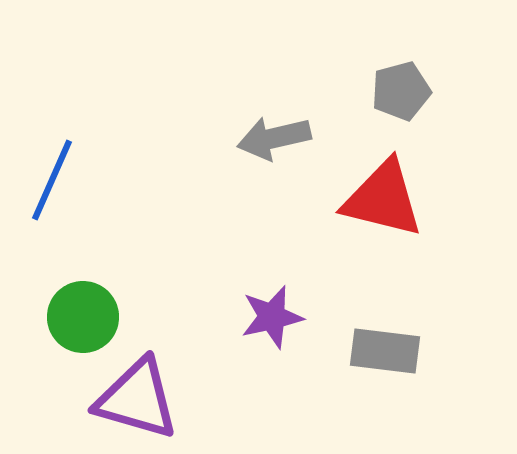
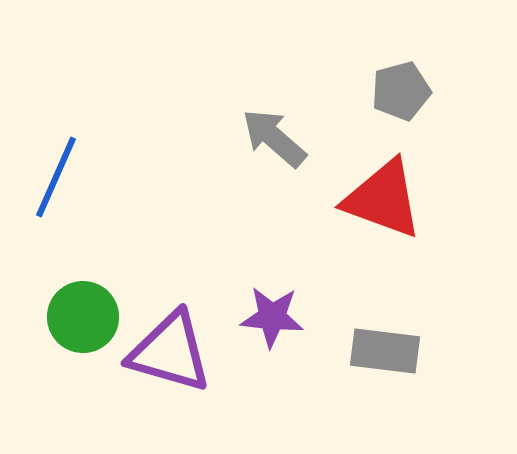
gray arrow: rotated 54 degrees clockwise
blue line: moved 4 px right, 3 px up
red triangle: rotated 6 degrees clockwise
purple star: rotated 18 degrees clockwise
purple triangle: moved 33 px right, 47 px up
